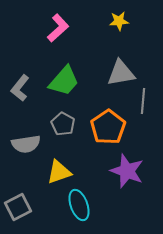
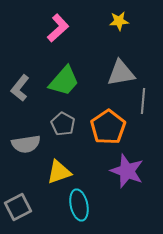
cyan ellipse: rotated 8 degrees clockwise
